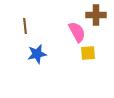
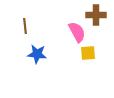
blue star: rotated 18 degrees clockwise
